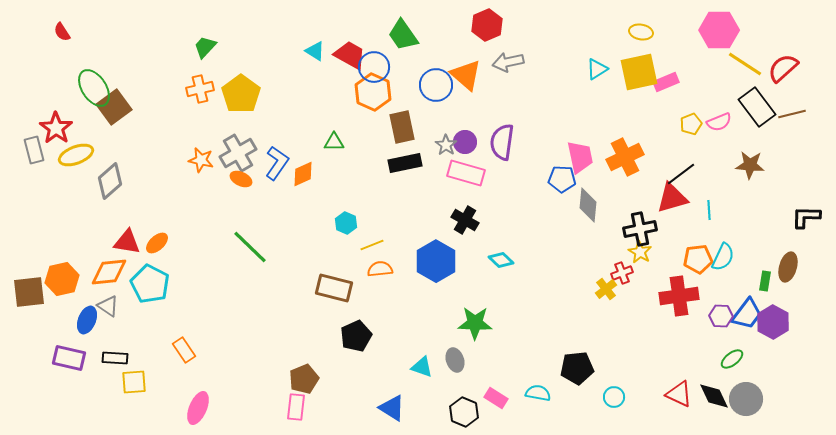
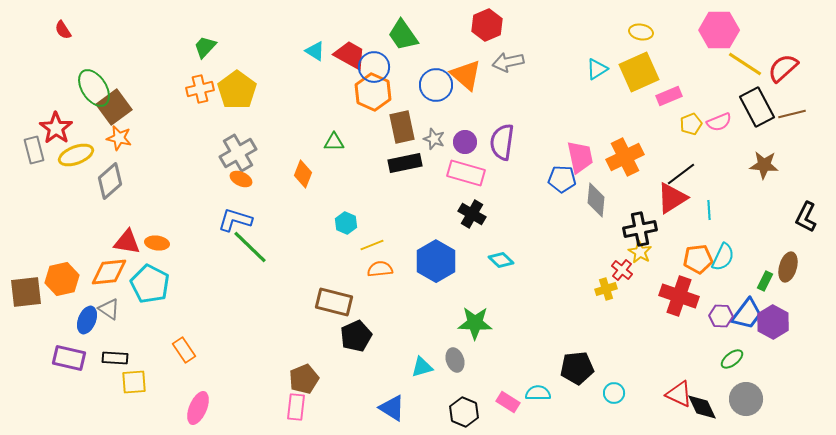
red semicircle at (62, 32): moved 1 px right, 2 px up
yellow square at (639, 72): rotated 12 degrees counterclockwise
pink rectangle at (666, 82): moved 3 px right, 14 px down
yellow pentagon at (241, 94): moved 4 px left, 4 px up
black rectangle at (757, 107): rotated 9 degrees clockwise
gray star at (446, 145): moved 12 px left, 6 px up; rotated 15 degrees counterclockwise
orange star at (201, 160): moved 82 px left, 22 px up
blue L-shape at (277, 163): moved 42 px left, 57 px down; rotated 108 degrees counterclockwise
brown star at (750, 165): moved 14 px right
orange diamond at (303, 174): rotated 44 degrees counterclockwise
red triangle at (672, 198): rotated 16 degrees counterclockwise
gray diamond at (588, 205): moved 8 px right, 5 px up
black L-shape at (806, 217): rotated 64 degrees counterclockwise
black cross at (465, 220): moved 7 px right, 6 px up
orange ellipse at (157, 243): rotated 50 degrees clockwise
red cross at (622, 273): moved 3 px up; rotated 30 degrees counterclockwise
green rectangle at (765, 281): rotated 18 degrees clockwise
brown rectangle at (334, 288): moved 14 px down
yellow cross at (606, 289): rotated 20 degrees clockwise
brown square at (29, 292): moved 3 px left
red cross at (679, 296): rotated 27 degrees clockwise
gray triangle at (108, 306): moved 1 px right, 3 px down
cyan triangle at (422, 367): rotated 35 degrees counterclockwise
cyan semicircle at (538, 393): rotated 10 degrees counterclockwise
black diamond at (714, 396): moved 12 px left, 11 px down
cyan circle at (614, 397): moved 4 px up
pink rectangle at (496, 398): moved 12 px right, 4 px down
